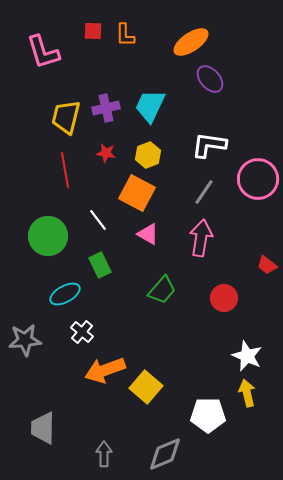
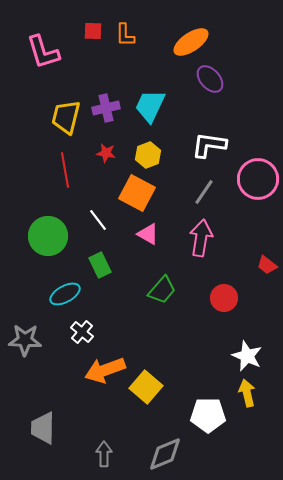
gray star: rotated 8 degrees clockwise
